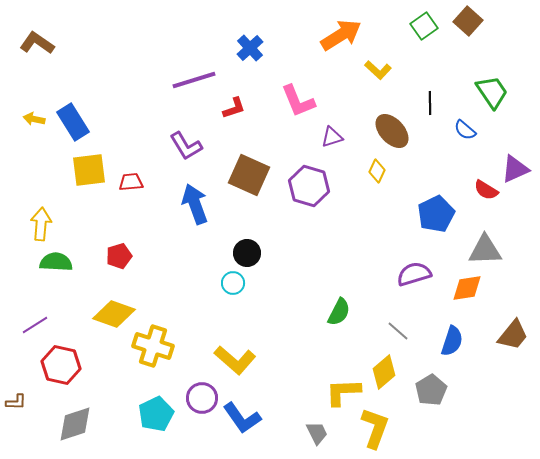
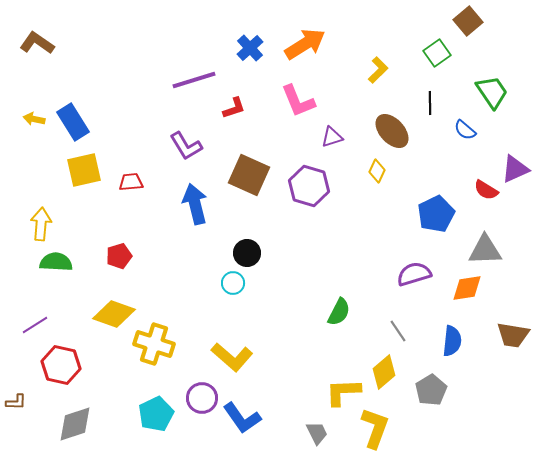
brown square at (468, 21): rotated 8 degrees clockwise
green square at (424, 26): moved 13 px right, 27 px down
orange arrow at (341, 35): moved 36 px left, 9 px down
yellow L-shape at (378, 70): rotated 88 degrees counterclockwise
yellow square at (89, 170): moved 5 px left; rotated 6 degrees counterclockwise
blue arrow at (195, 204): rotated 6 degrees clockwise
gray line at (398, 331): rotated 15 degrees clockwise
brown trapezoid at (513, 335): rotated 60 degrees clockwise
blue semicircle at (452, 341): rotated 12 degrees counterclockwise
yellow cross at (153, 346): moved 1 px right, 2 px up
yellow L-shape at (235, 360): moved 3 px left, 3 px up
